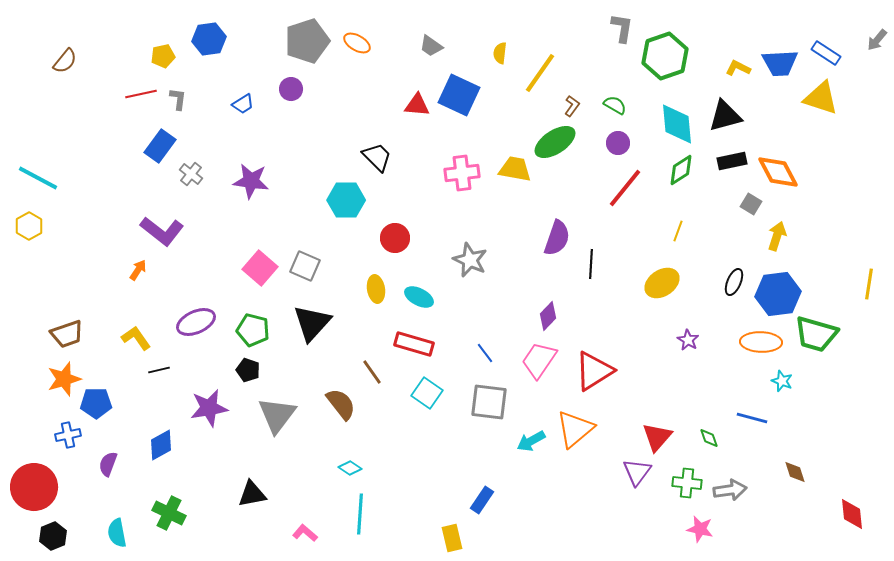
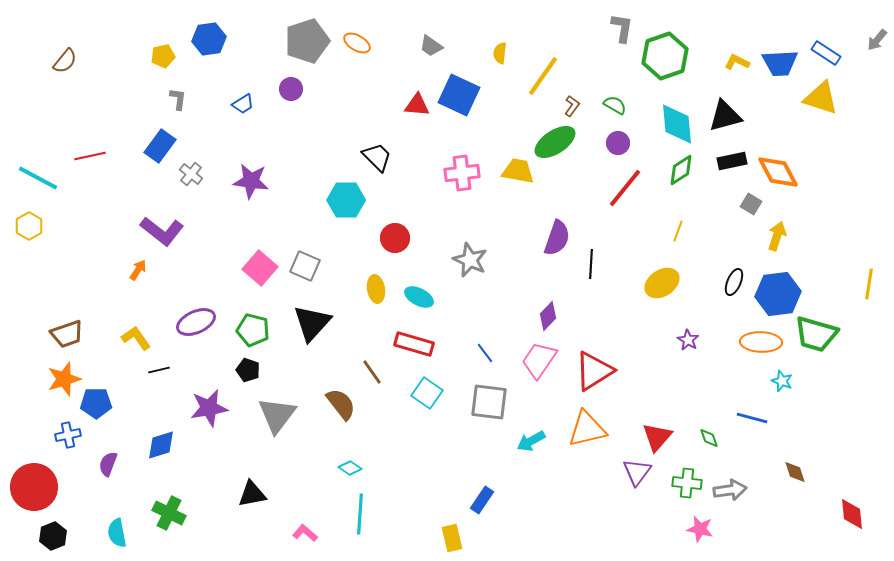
yellow L-shape at (738, 68): moved 1 px left, 6 px up
yellow line at (540, 73): moved 3 px right, 3 px down
red line at (141, 94): moved 51 px left, 62 px down
yellow trapezoid at (515, 169): moved 3 px right, 2 px down
orange triangle at (575, 429): moved 12 px right; rotated 27 degrees clockwise
blue diamond at (161, 445): rotated 12 degrees clockwise
